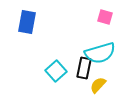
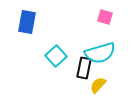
cyan square: moved 15 px up
